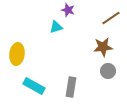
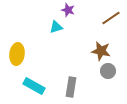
brown star: moved 2 px left, 4 px down; rotated 18 degrees clockwise
